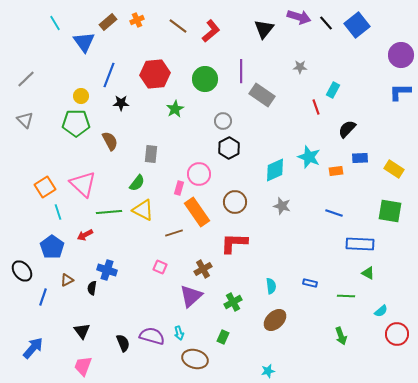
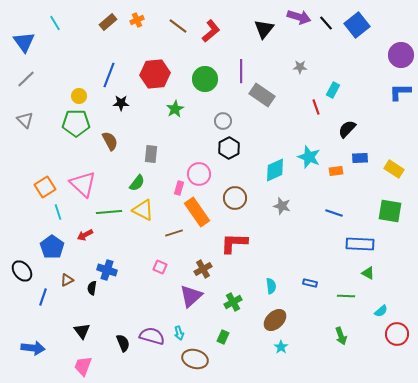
blue triangle at (84, 42): moved 60 px left
yellow circle at (81, 96): moved 2 px left
brown circle at (235, 202): moved 4 px up
blue arrow at (33, 348): rotated 55 degrees clockwise
cyan star at (268, 371): moved 13 px right, 24 px up; rotated 24 degrees counterclockwise
